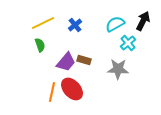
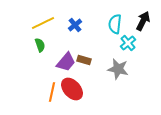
cyan semicircle: rotated 54 degrees counterclockwise
gray star: rotated 10 degrees clockwise
